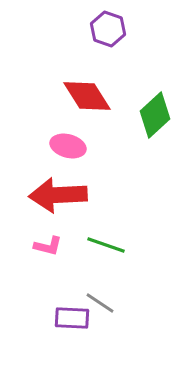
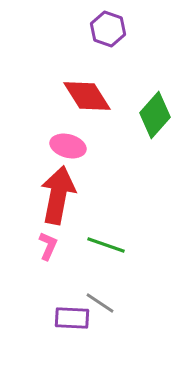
green diamond: rotated 6 degrees counterclockwise
red arrow: rotated 104 degrees clockwise
pink L-shape: rotated 80 degrees counterclockwise
